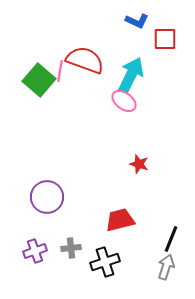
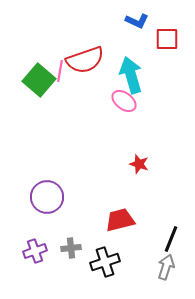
red square: moved 2 px right
red semicircle: rotated 141 degrees clockwise
cyan arrow: rotated 42 degrees counterclockwise
